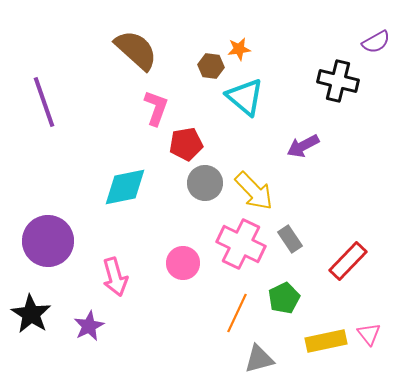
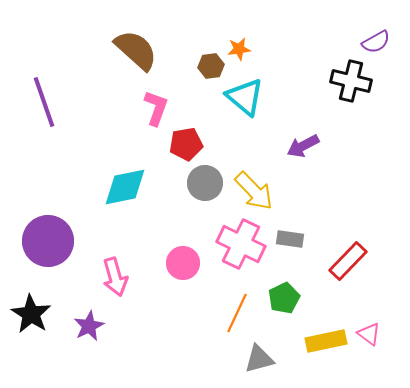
brown hexagon: rotated 15 degrees counterclockwise
black cross: moved 13 px right
gray rectangle: rotated 48 degrees counterclockwise
pink triangle: rotated 15 degrees counterclockwise
